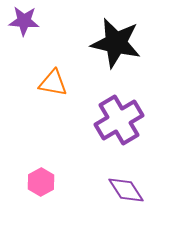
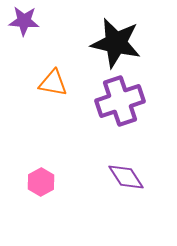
purple cross: moved 1 px right, 19 px up; rotated 12 degrees clockwise
purple diamond: moved 13 px up
